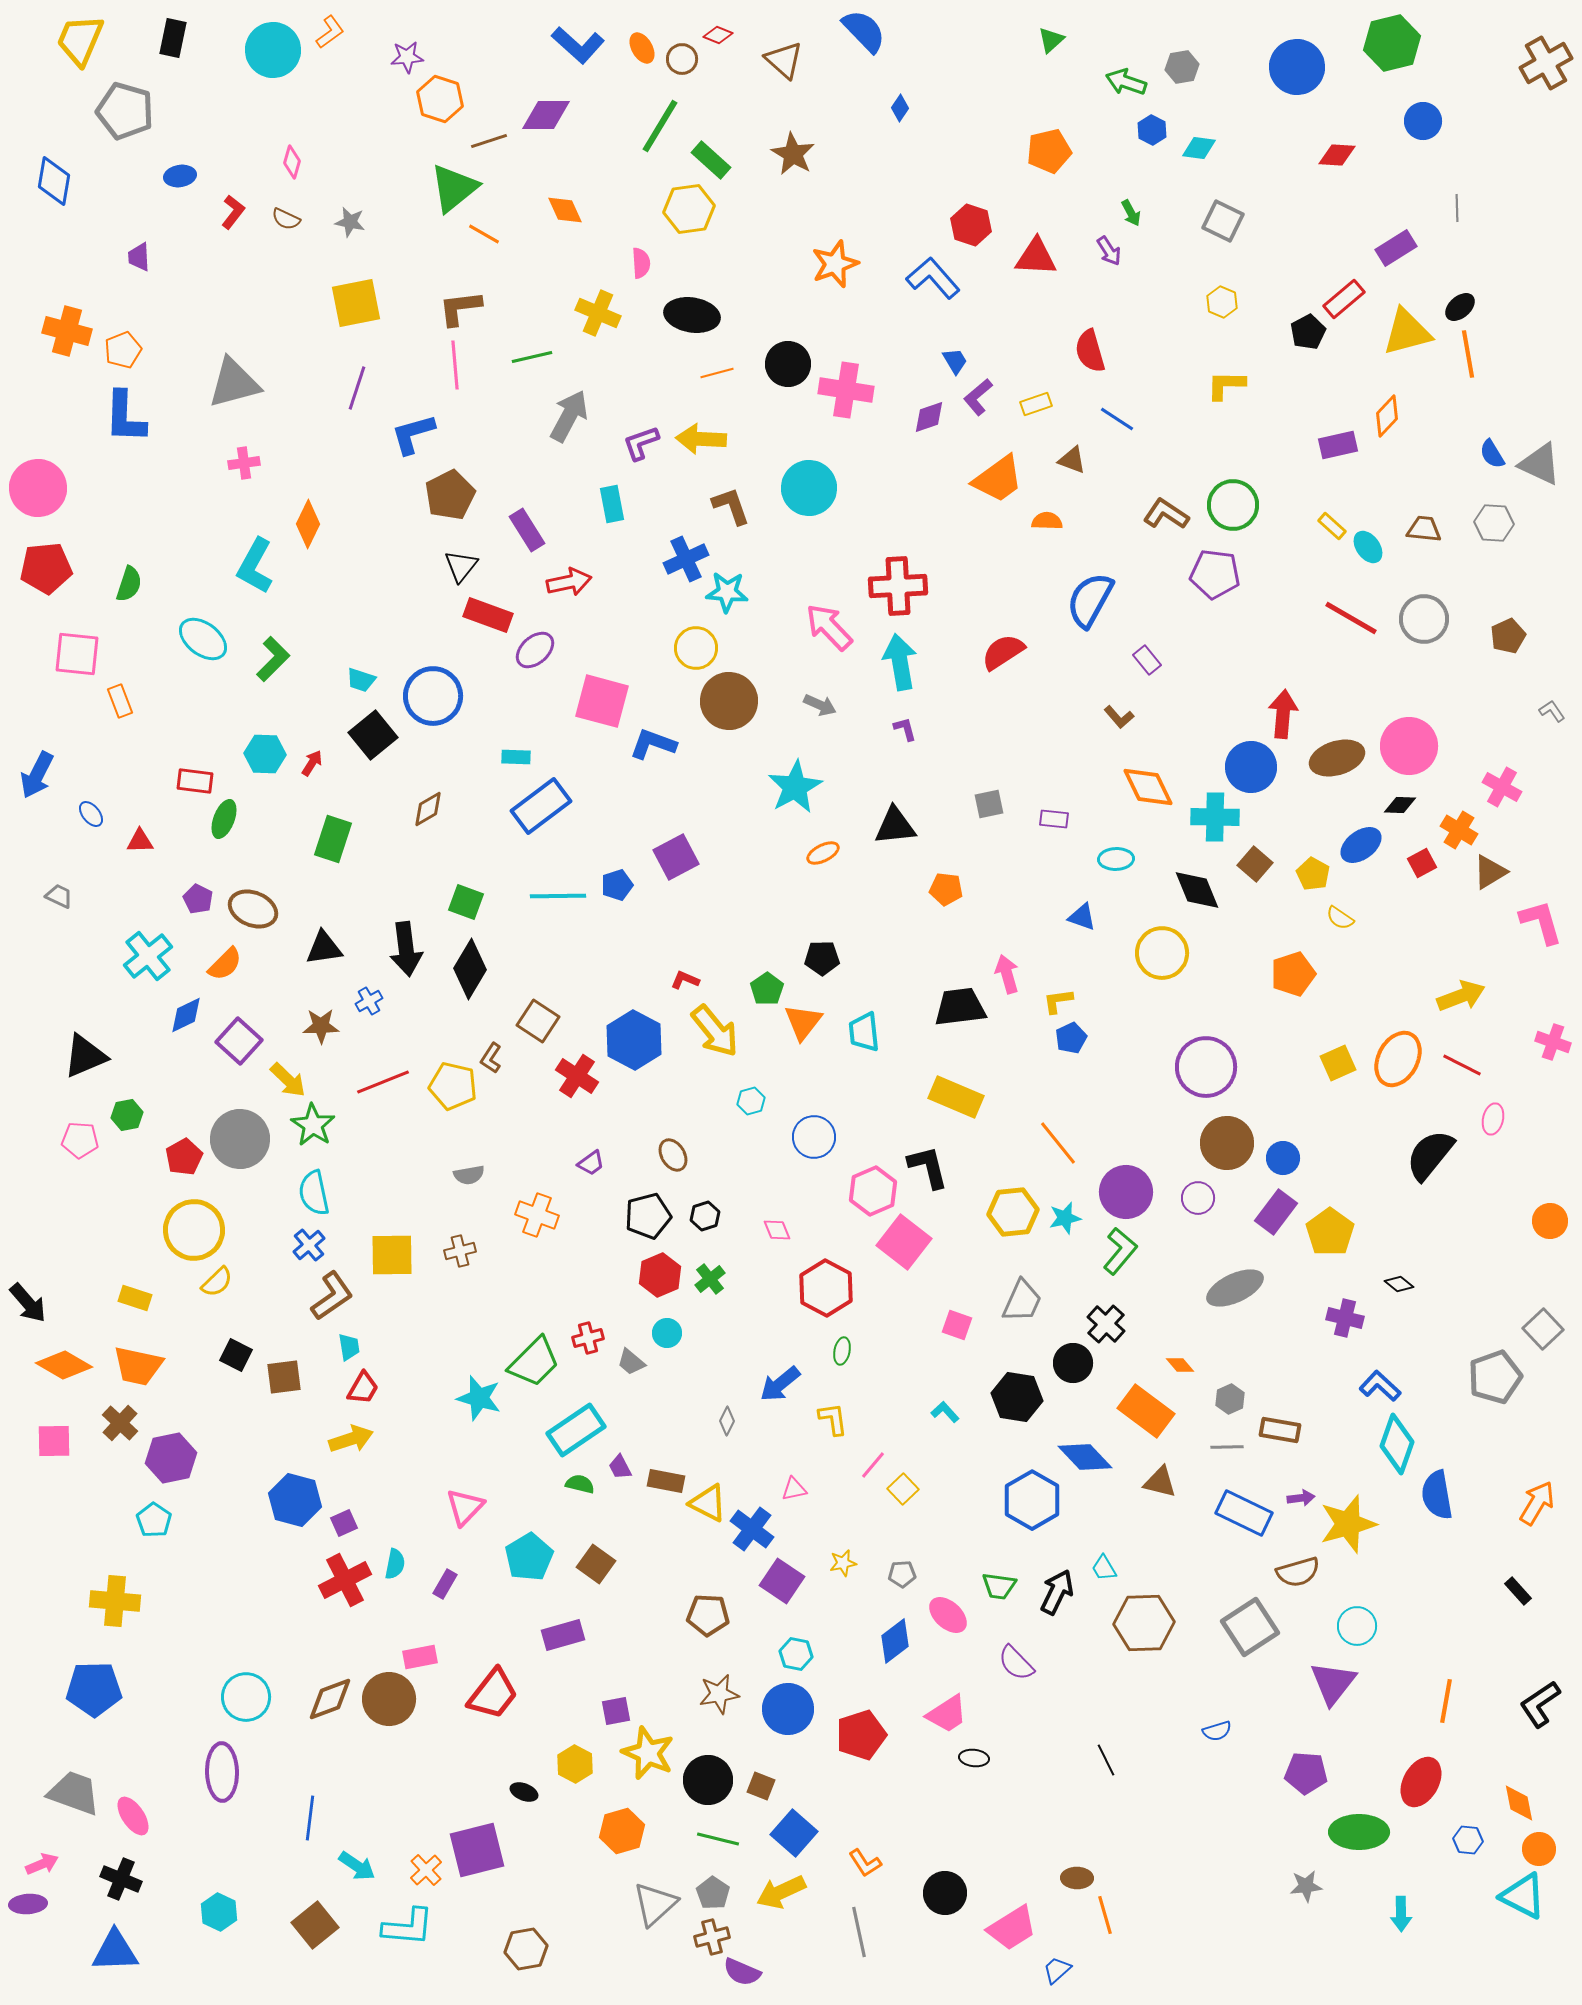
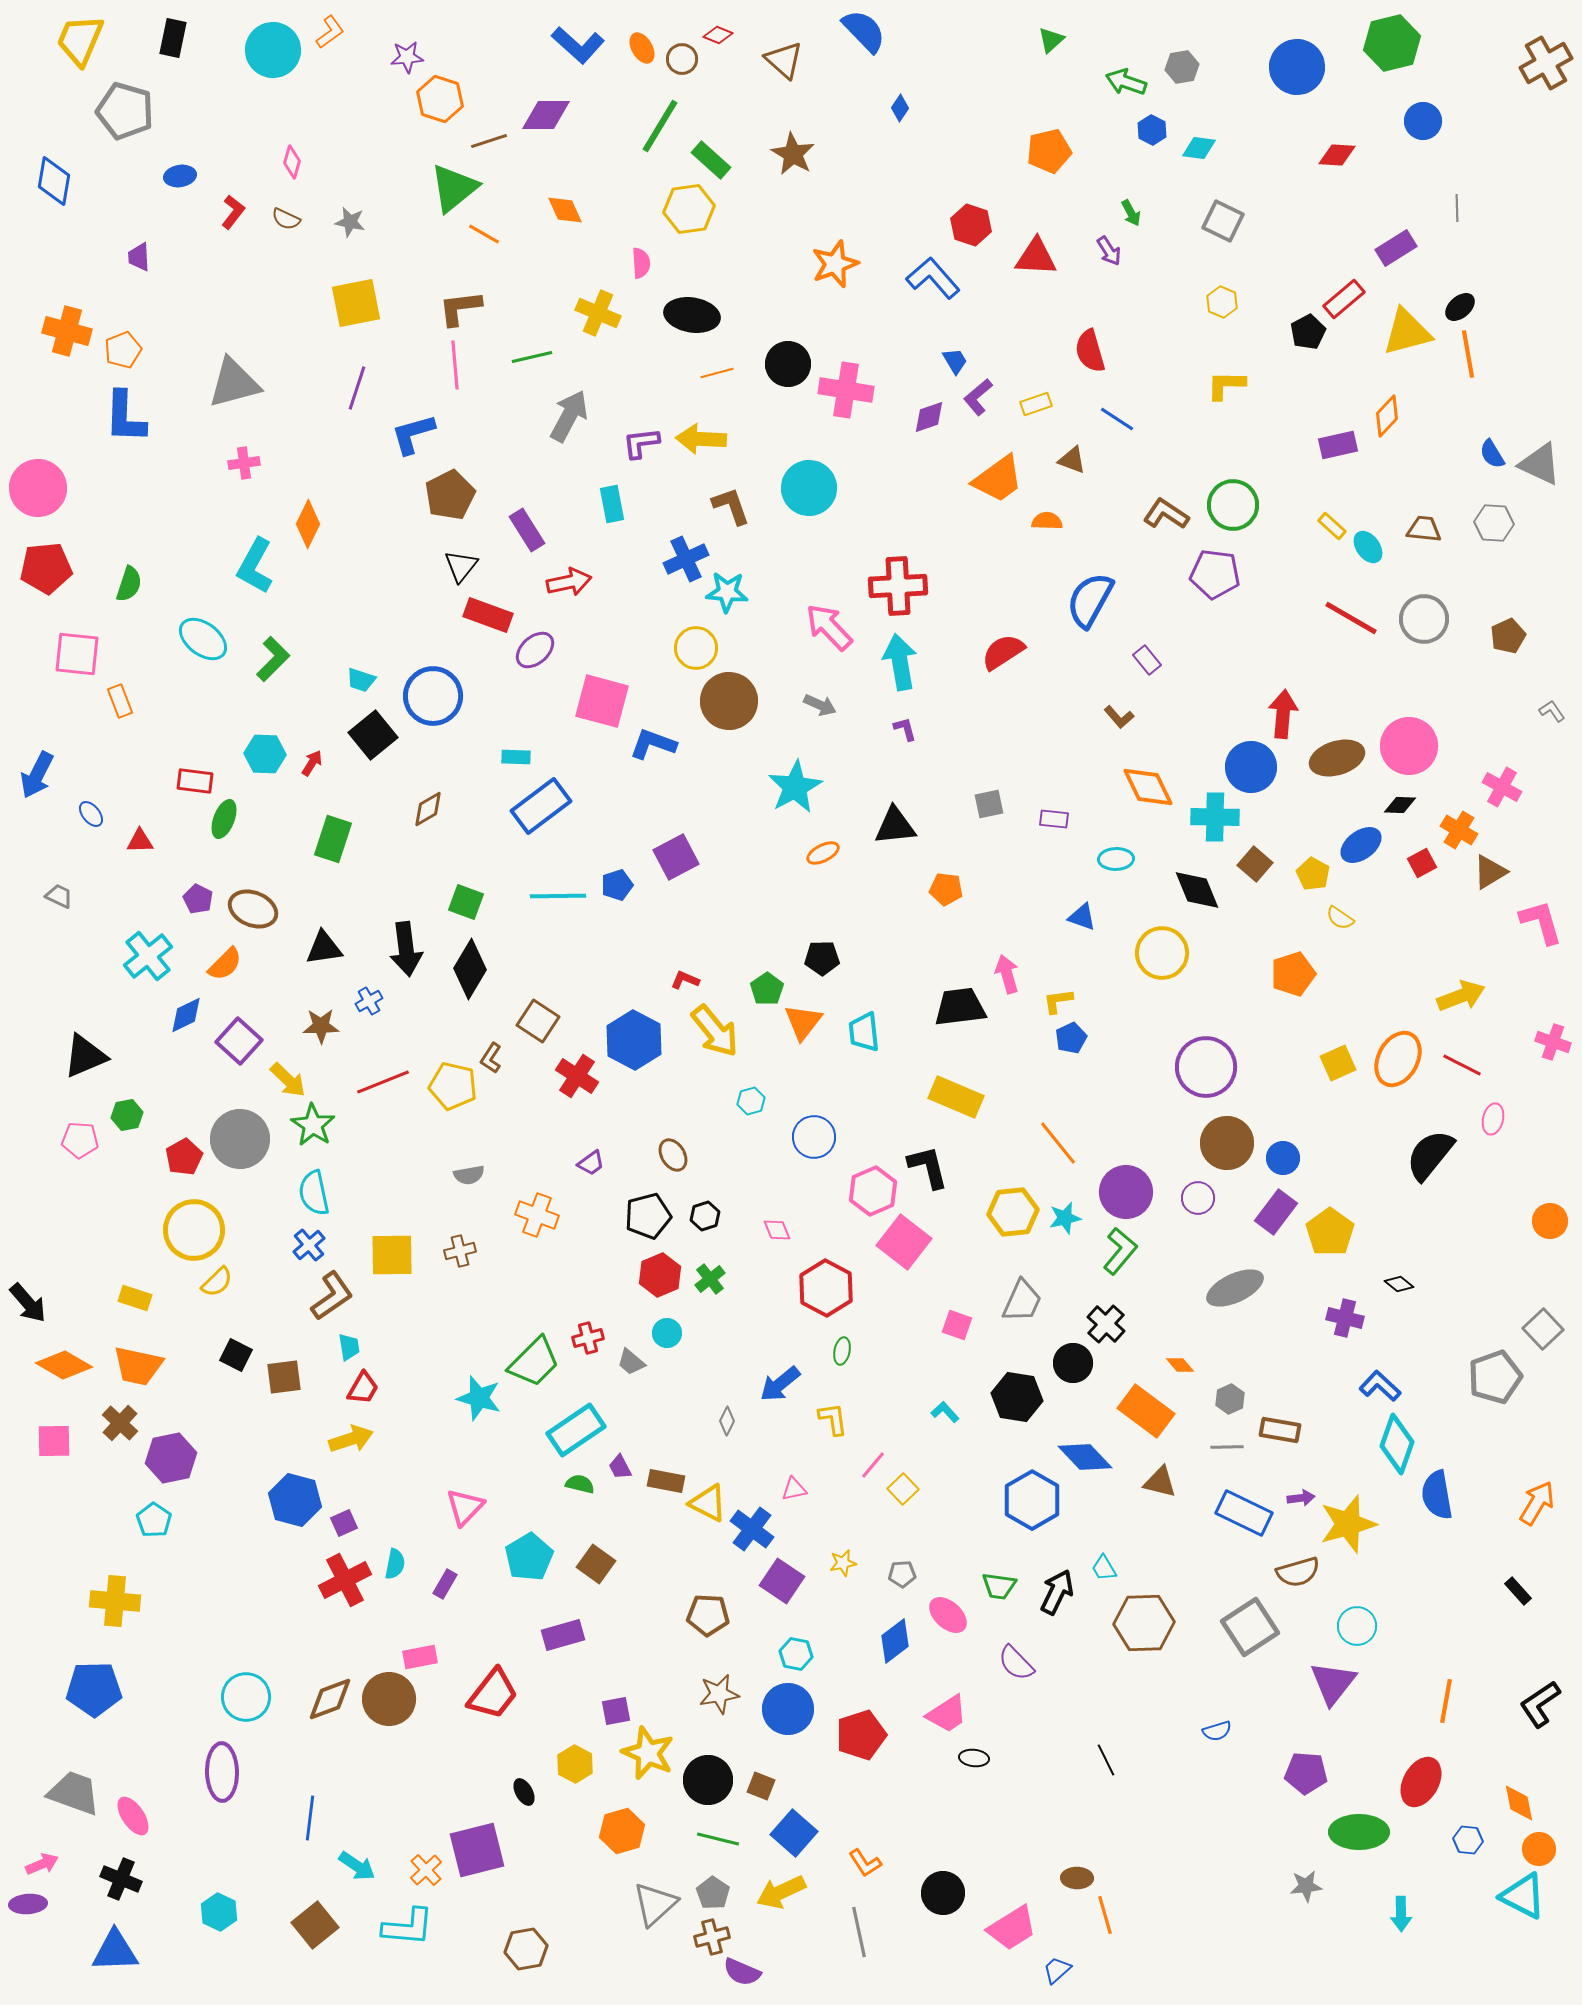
purple L-shape at (641, 443): rotated 12 degrees clockwise
black ellipse at (524, 1792): rotated 40 degrees clockwise
black circle at (945, 1893): moved 2 px left
